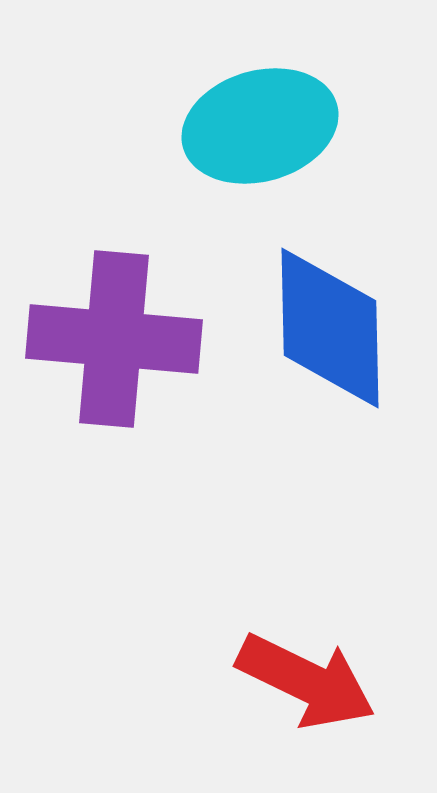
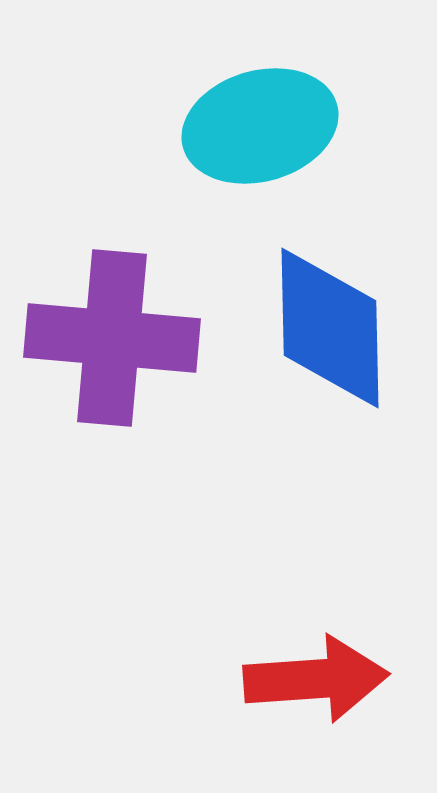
purple cross: moved 2 px left, 1 px up
red arrow: moved 10 px right, 2 px up; rotated 30 degrees counterclockwise
